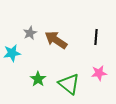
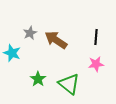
cyan star: rotated 30 degrees clockwise
pink star: moved 3 px left, 9 px up
